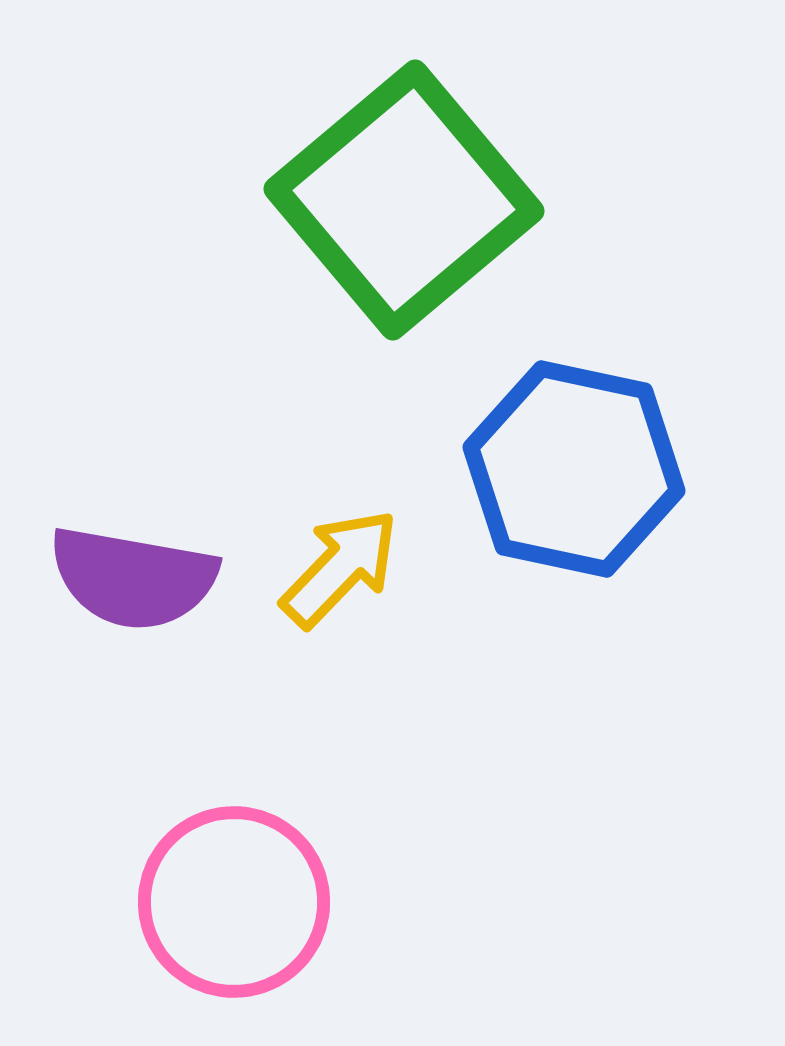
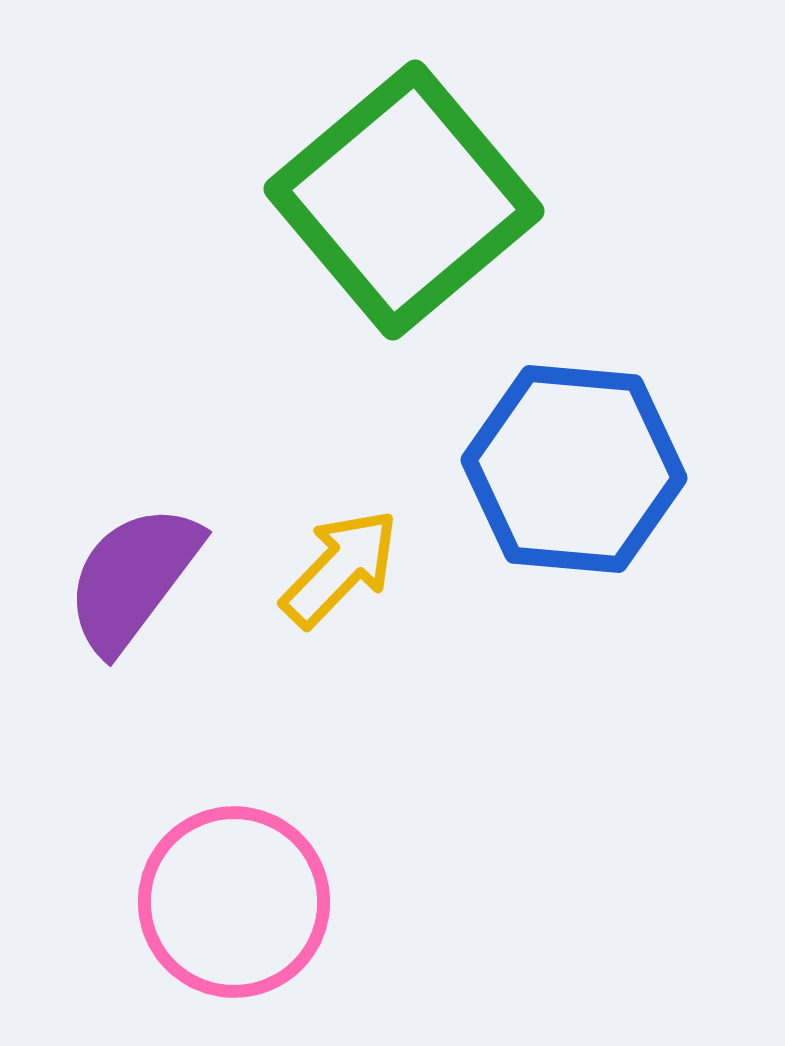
blue hexagon: rotated 7 degrees counterclockwise
purple semicircle: rotated 117 degrees clockwise
